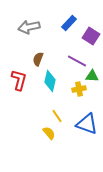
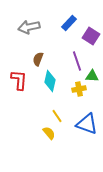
purple line: rotated 42 degrees clockwise
red L-shape: rotated 10 degrees counterclockwise
